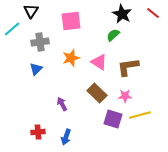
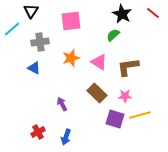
blue triangle: moved 2 px left, 1 px up; rotated 48 degrees counterclockwise
purple square: moved 2 px right
red cross: rotated 24 degrees counterclockwise
